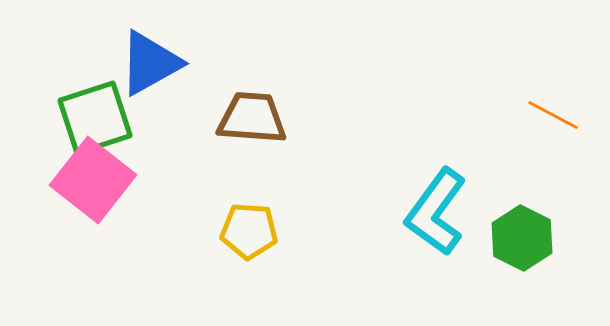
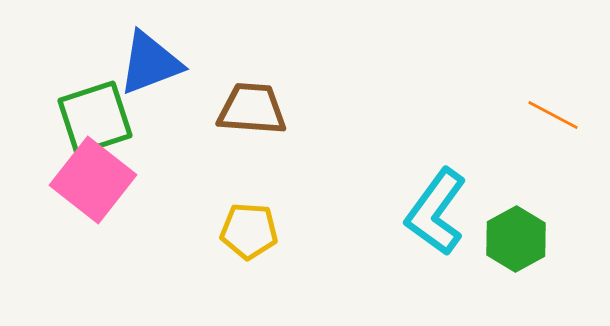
blue triangle: rotated 8 degrees clockwise
brown trapezoid: moved 9 px up
green hexagon: moved 6 px left, 1 px down; rotated 4 degrees clockwise
